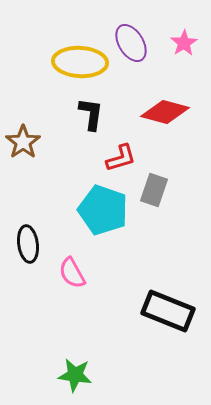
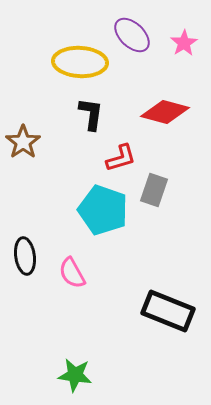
purple ellipse: moved 1 px right, 8 px up; rotated 15 degrees counterclockwise
black ellipse: moved 3 px left, 12 px down
